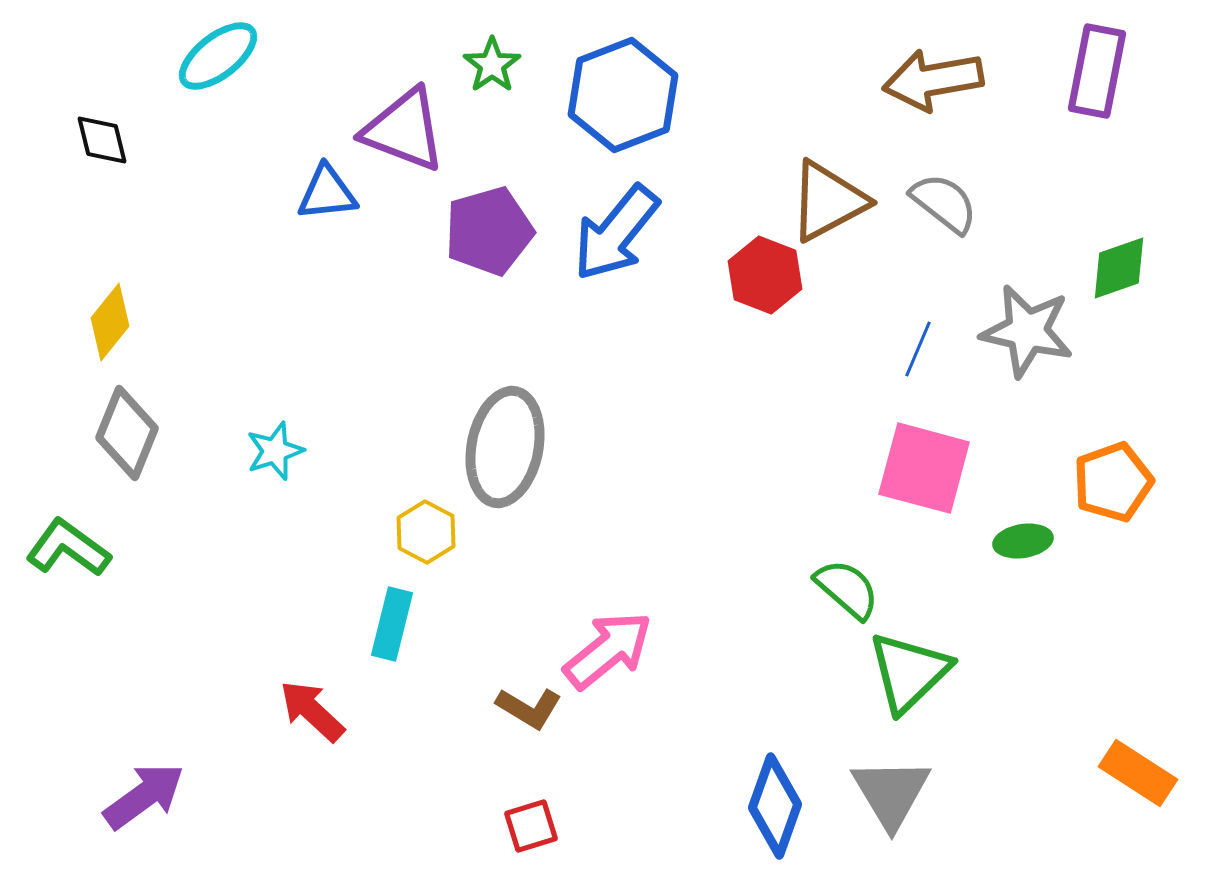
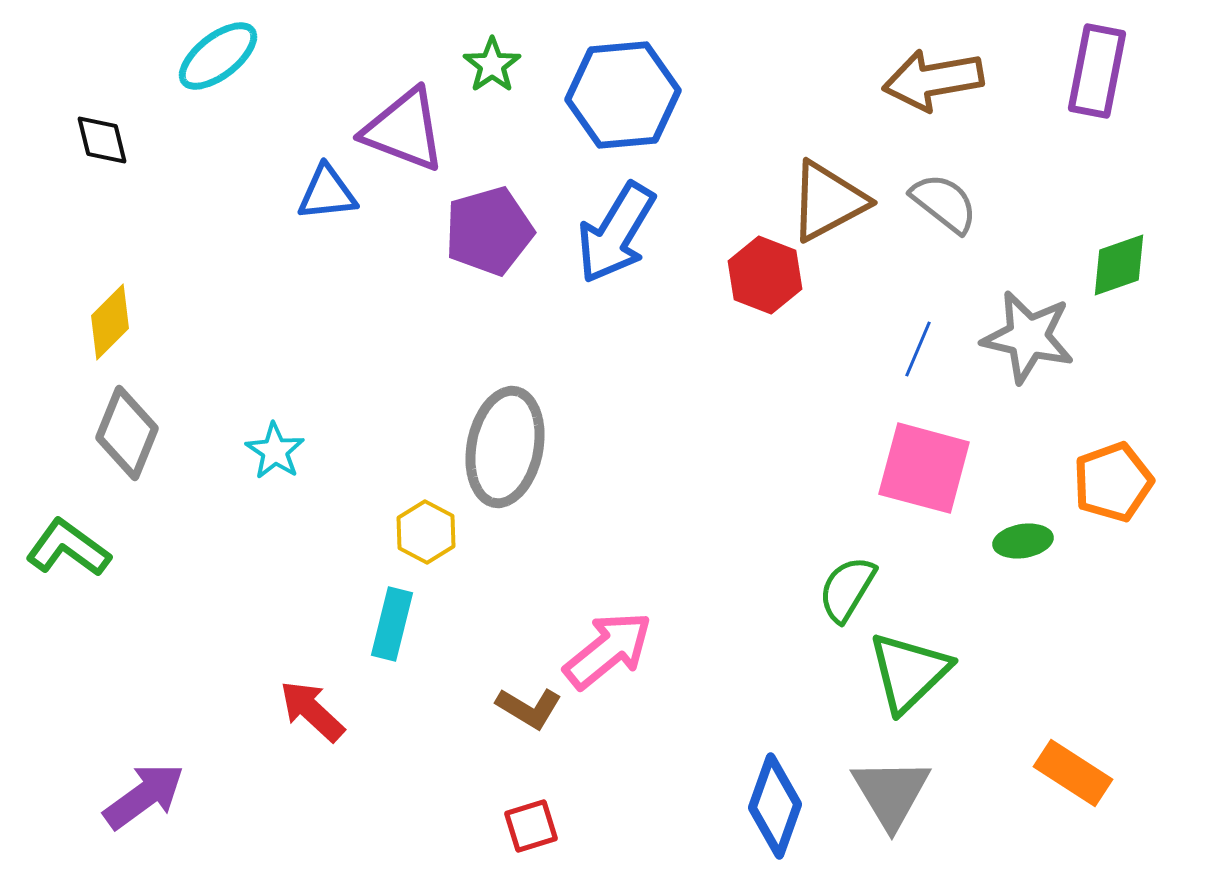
blue hexagon: rotated 16 degrees clockwise
blue arrow: rotated 8 degrees counterclockwise
green diamond: moved 3 px up
yellow diamond: rotated 6 degrees clockwise
gray star: moved 1 px right, 6 px down
cyan star: rotated 20 degrees counterclockwise
green semicircle: rotated 100 degrees counterclockwise
orange rectangle: moved 65 px left
